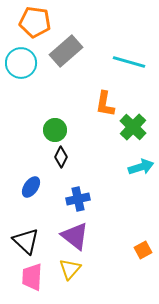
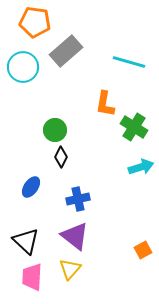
cyan circle: moved 2 px right, 4 px down
green cross: moved 1 px right; rotated 12 degrees counterclockwise
